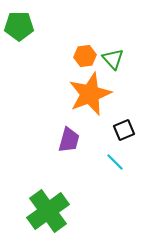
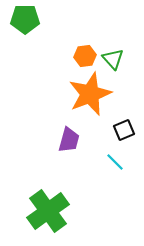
green pentagon: moved 6 px right, 7 px up
